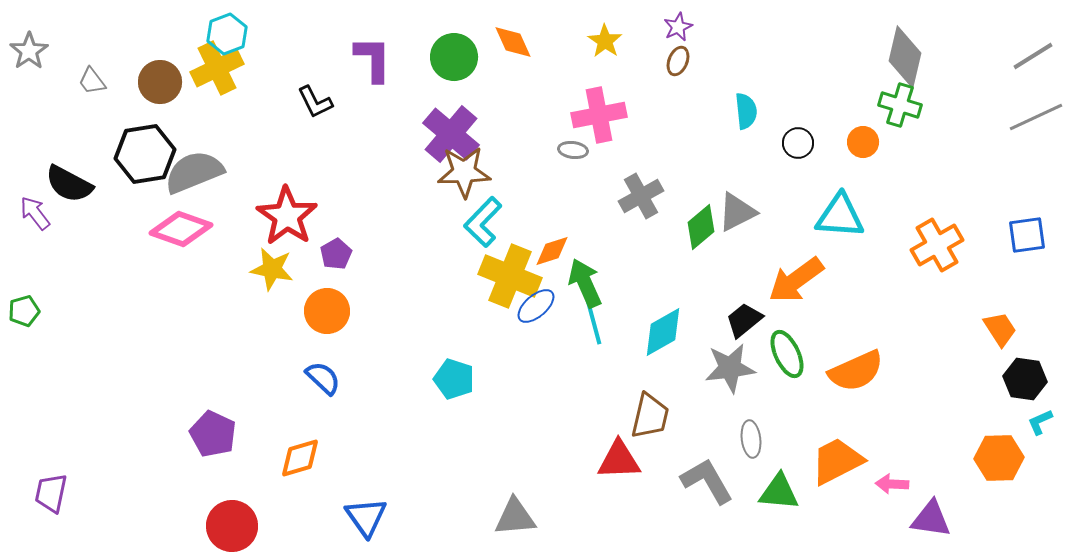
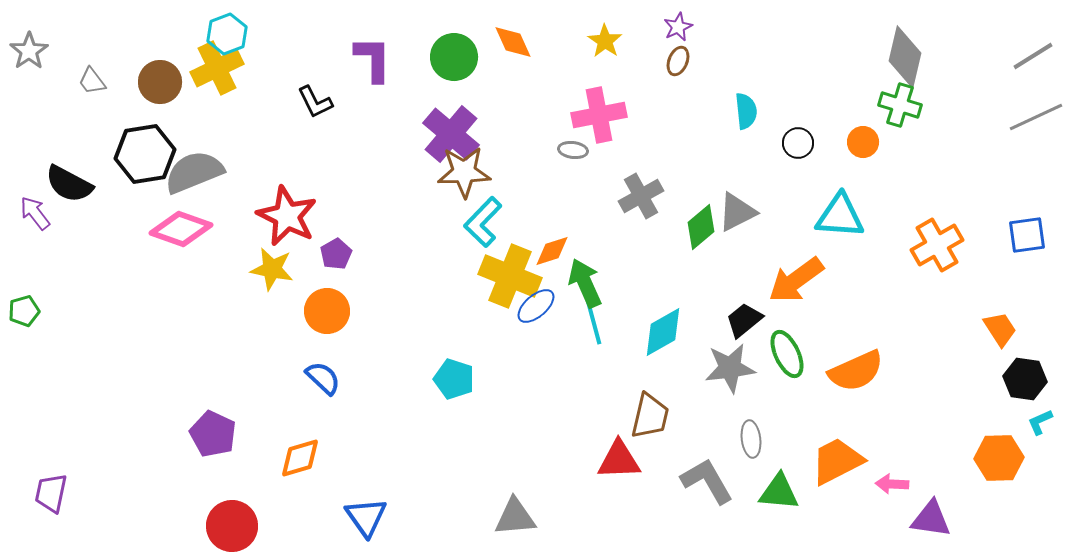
red star at (287, 216): rotated 8 degrees counterclockwise
